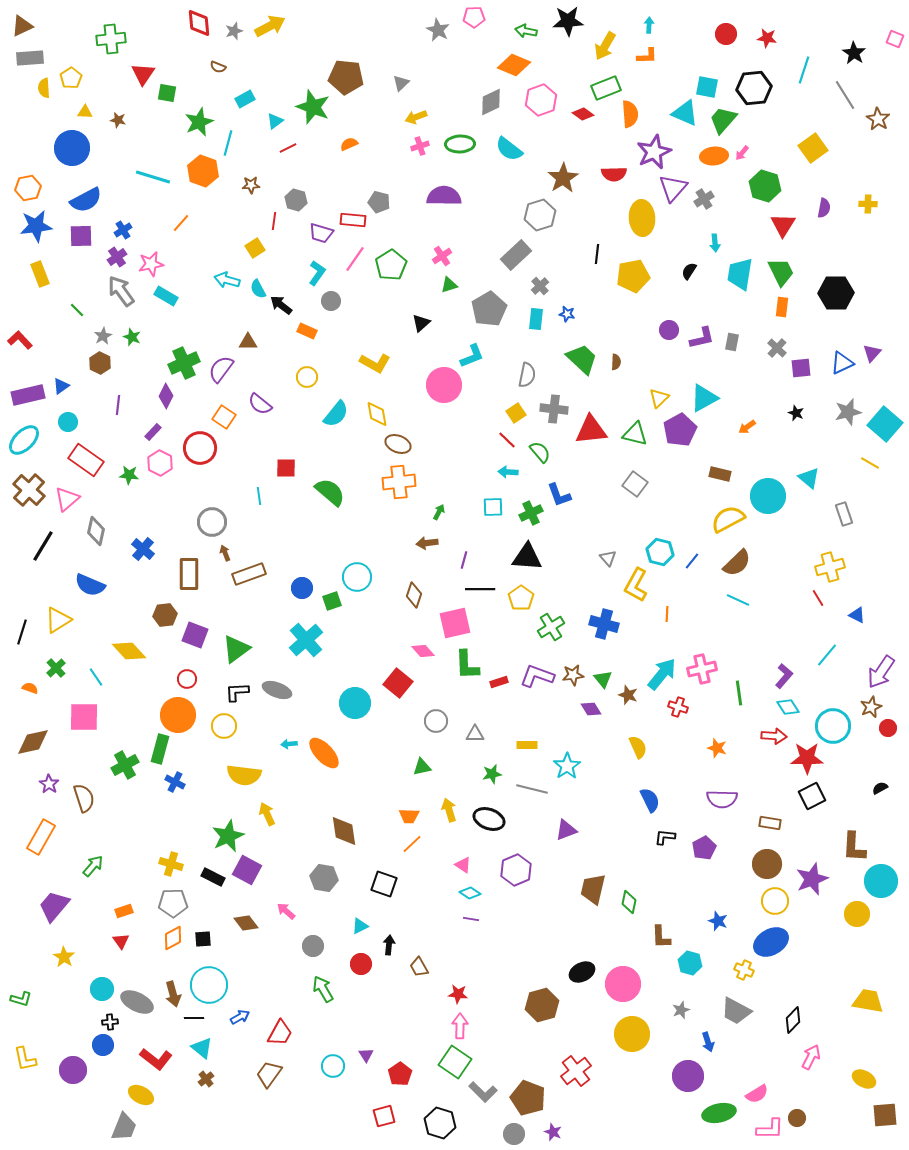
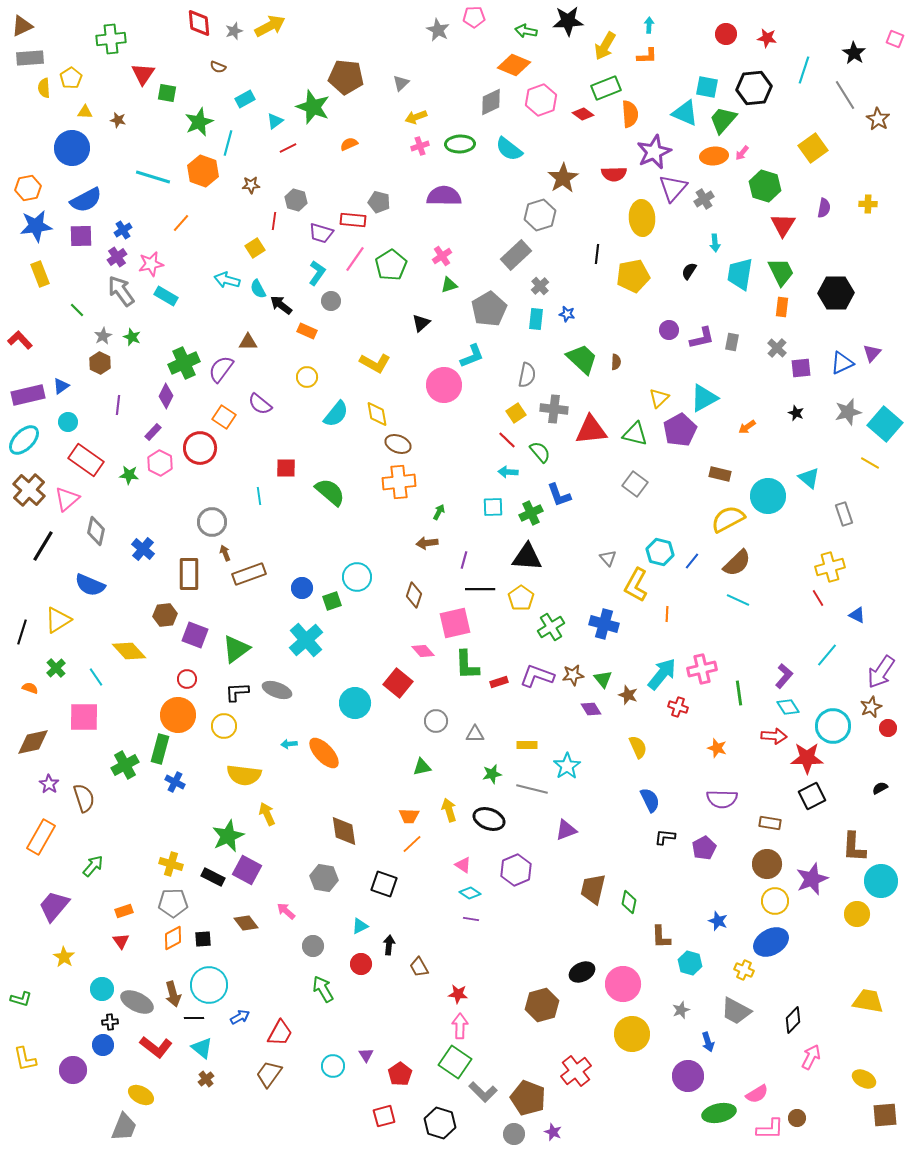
red L-shape at (156, 1059): moved 12 px up
